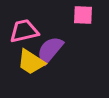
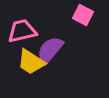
pink square: rotated 25 degrees clockwise
pink trapezoid: moved 2 px left
